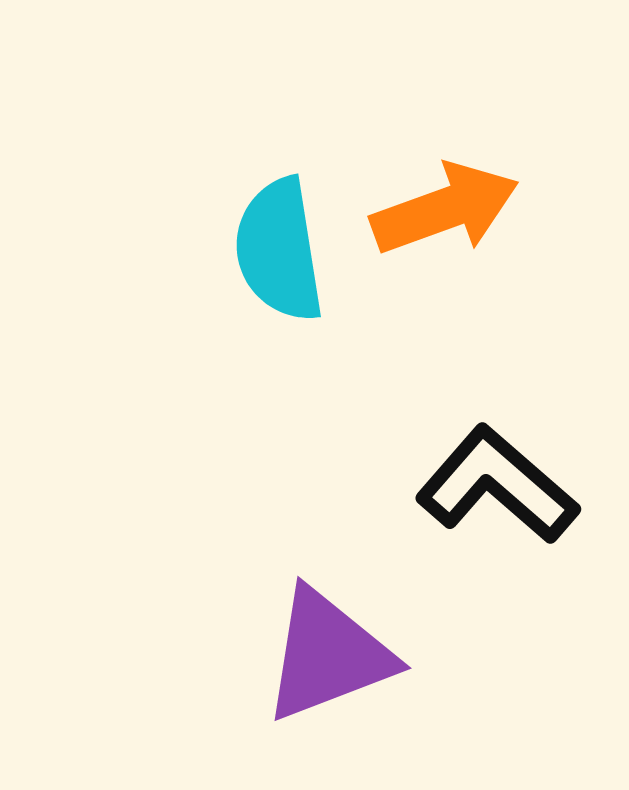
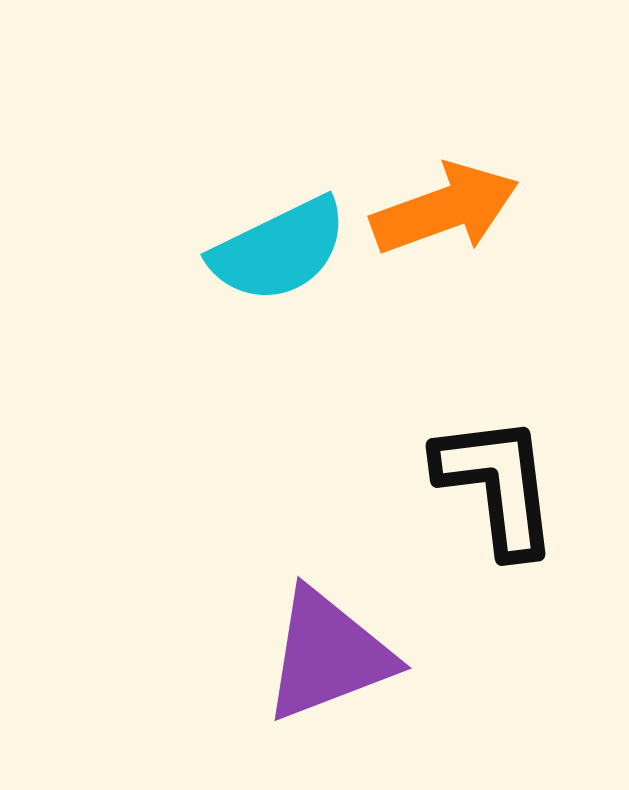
cyan semicircle: rotated 107 degrees counterclockwise
black L-shape: rotated 42 degrees clockwise
